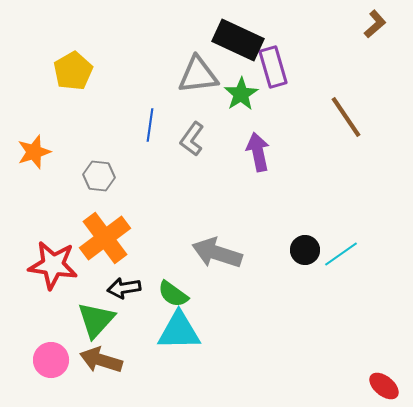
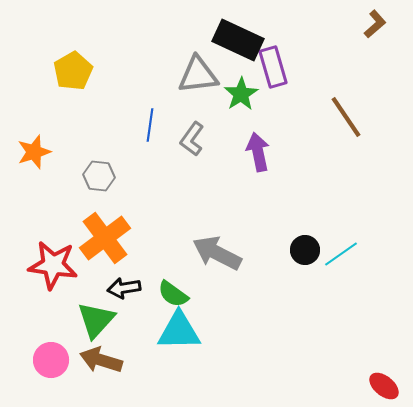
gray arrow: rotated 9 degrees clockwise
